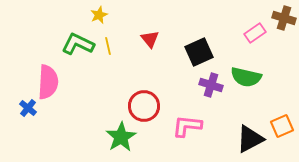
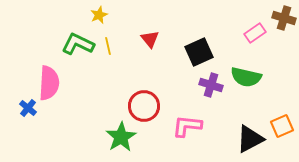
pink semicircle: moved 1 px right, 1 px down
